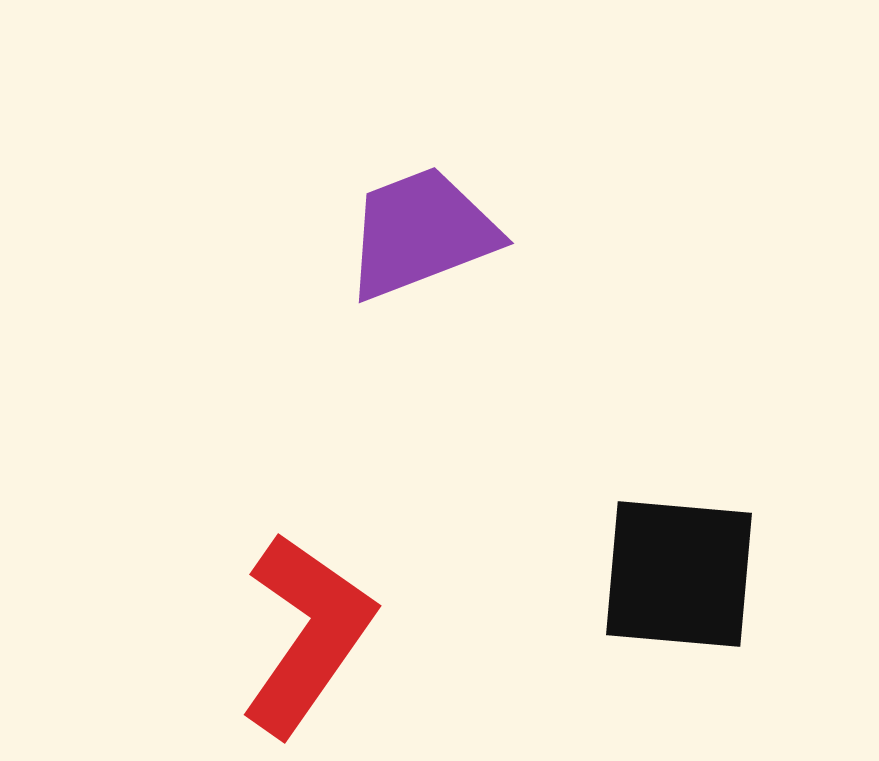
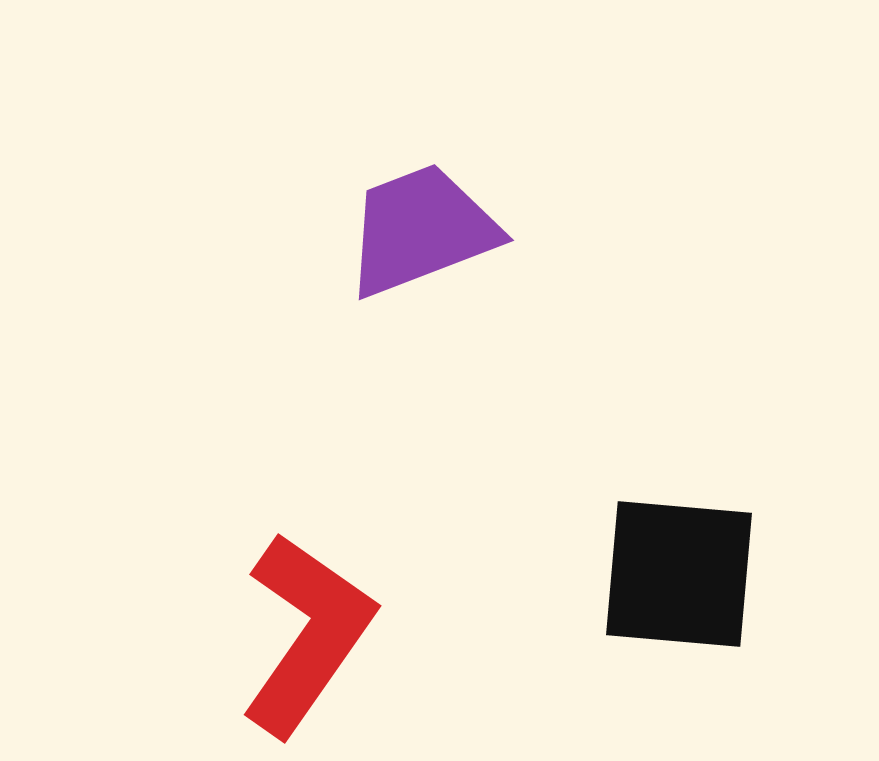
purple trapezoid: moved 3 px up
